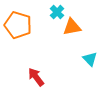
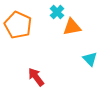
orange pentagon: rotated 8 degrees clockwise
